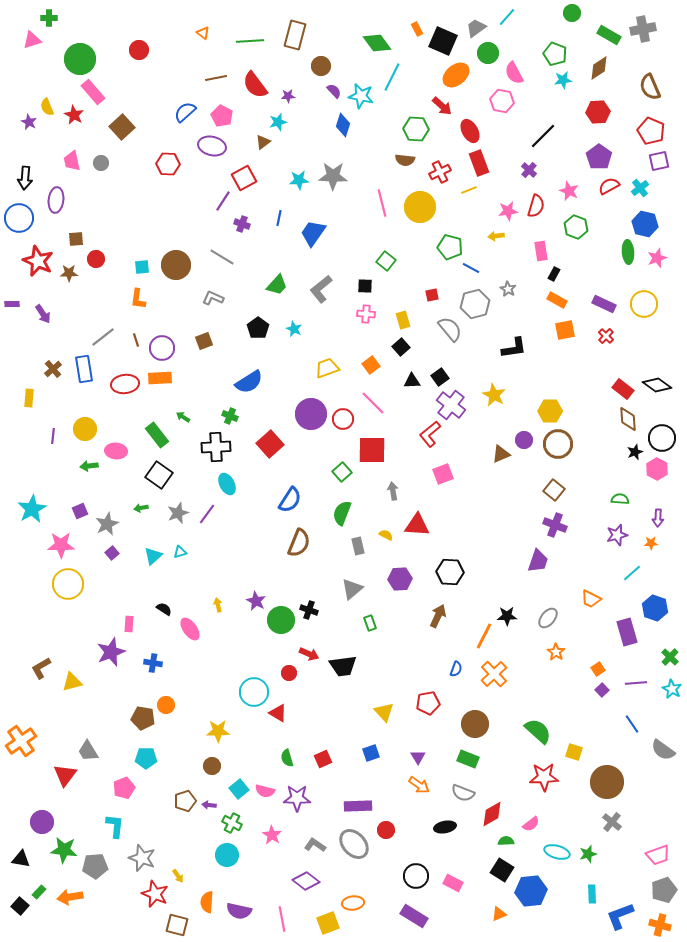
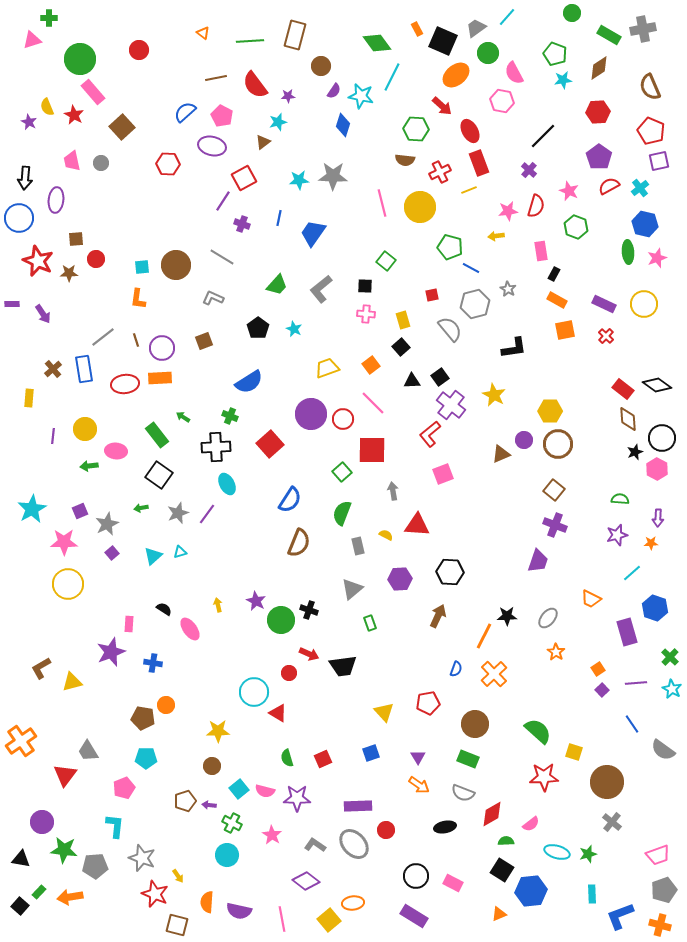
purple semicircle at (334, 91): rotated 77 degrees clockwise
pink star at (61, 545): moved 3 px right, 3 px up
yellow square at (328, 923): moved 1 px right, 3 px up; rotated 20 degrees counterclockwise
